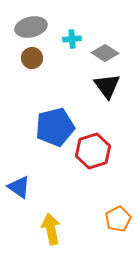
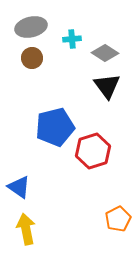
yellow arrow: moved 25 px left
